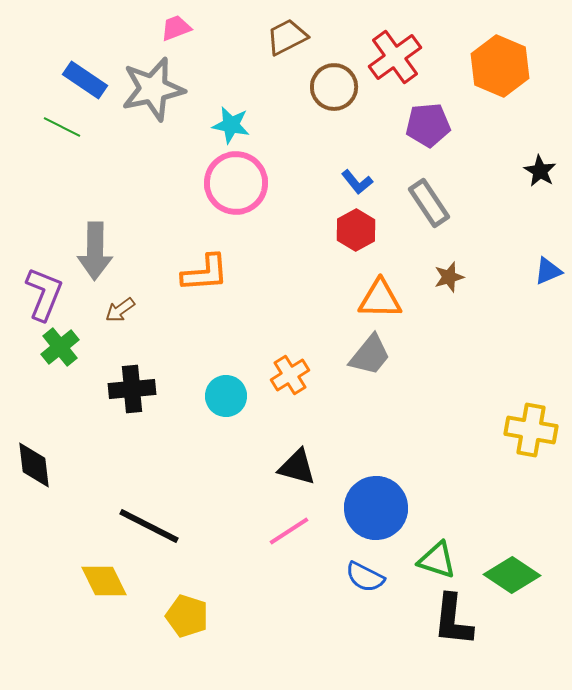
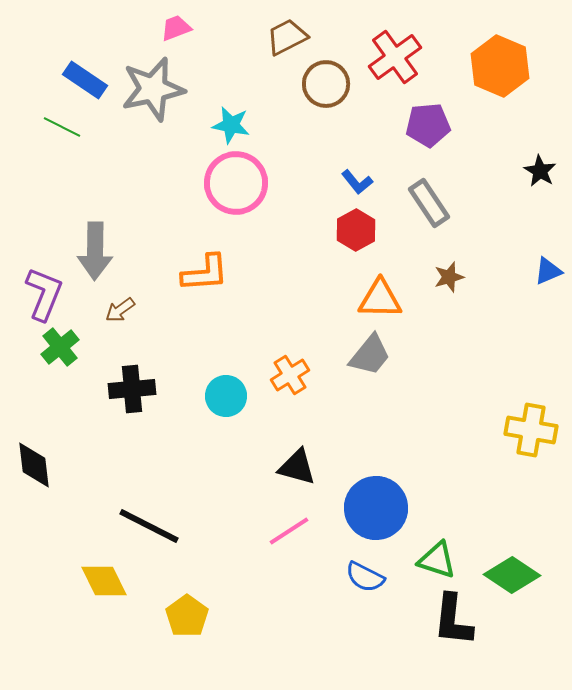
brown circle: moved 8 px left, 3 px up
yellow pentagon: rotated 18 degrees clockwise
